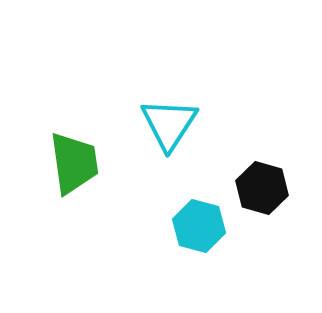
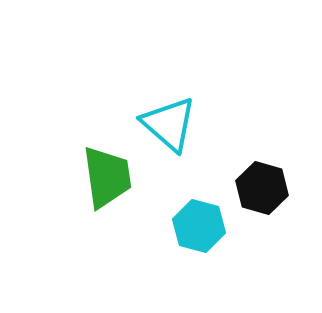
cyan triangle: rotated 22 degrees counterclockwise
green trapezoid: moved 33 px right, 14 px down
